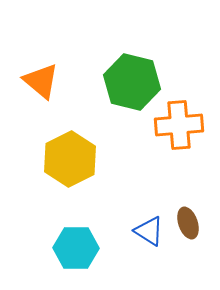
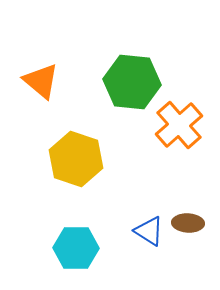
green hexagon: rotated 8 degrees counterclockwise
orange cross: rotated 36 degrees counterclockwise
yellow hexagon: moved 6 px right; rotated 14 degrees counterclockwise
brown ellipse: rotated 68 degrees counterclockwise
